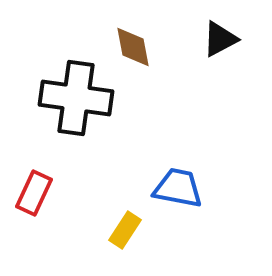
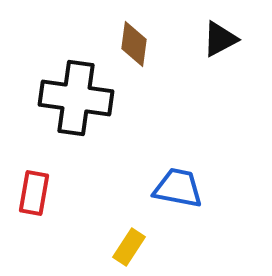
brown diamond: moved 1 px right, 3 px up; rotated 18 degrees clockwise
red rectangle: rotated 15 degrees counterclockwise
yellow rectangle: moved 4 px right, 17 px down
